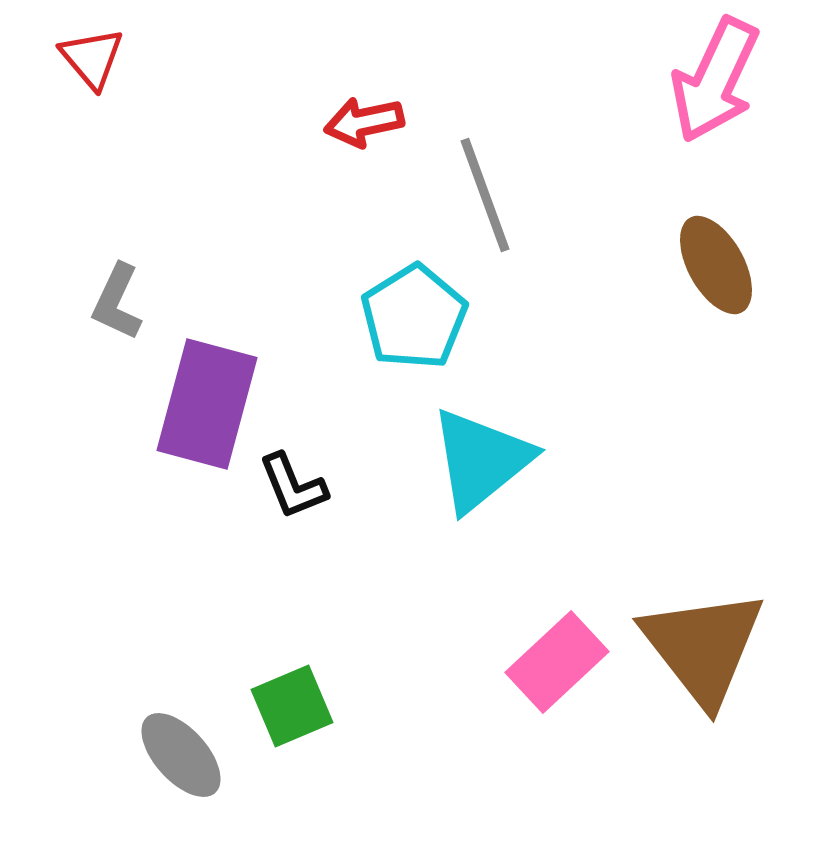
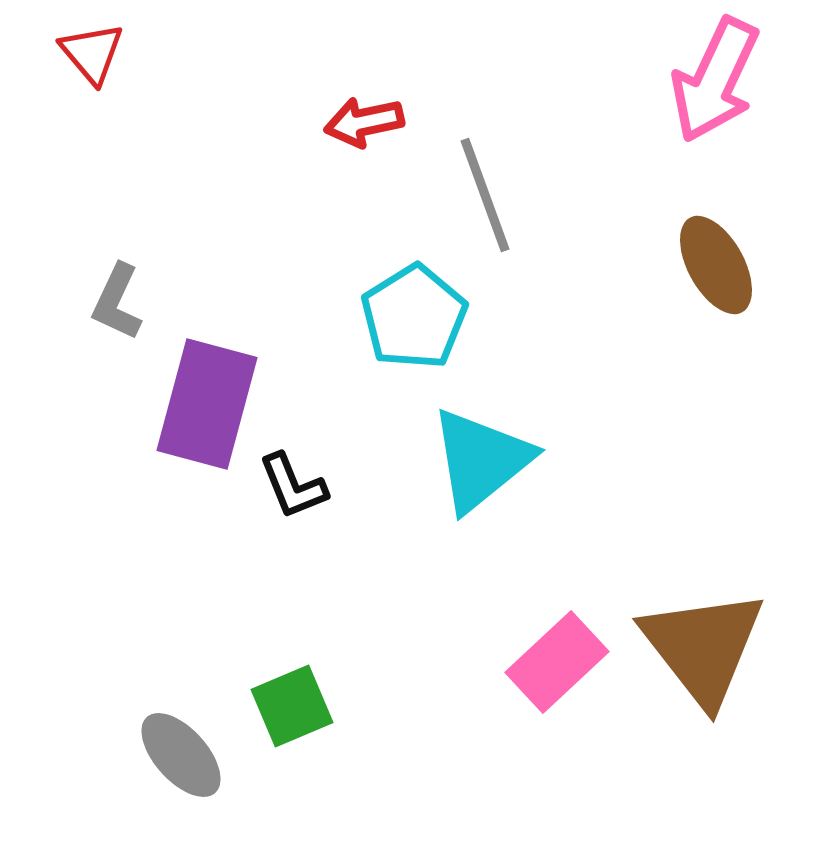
red triangle: moved 5 px up
